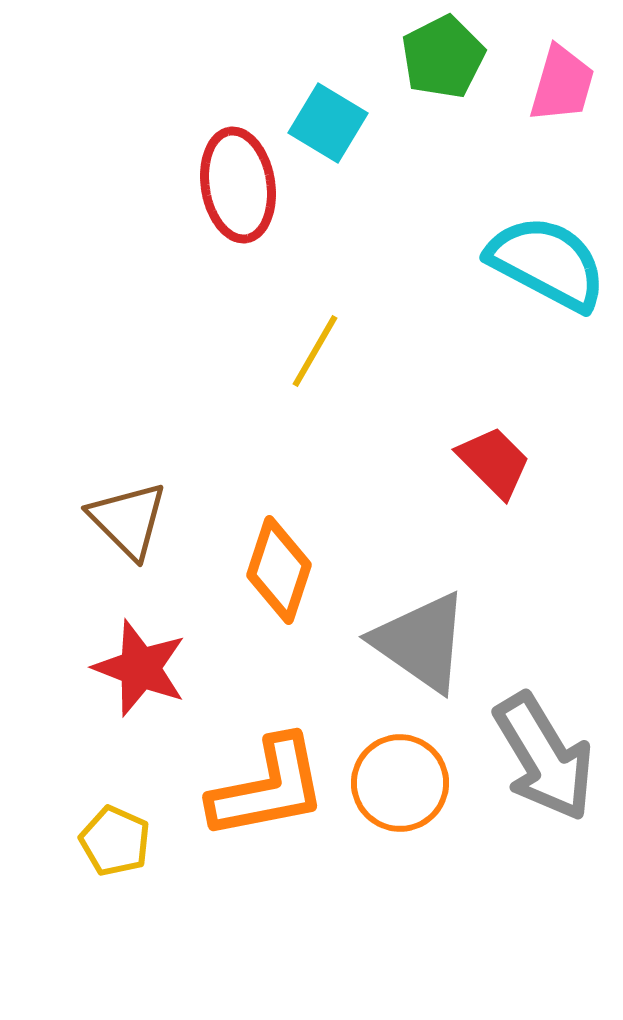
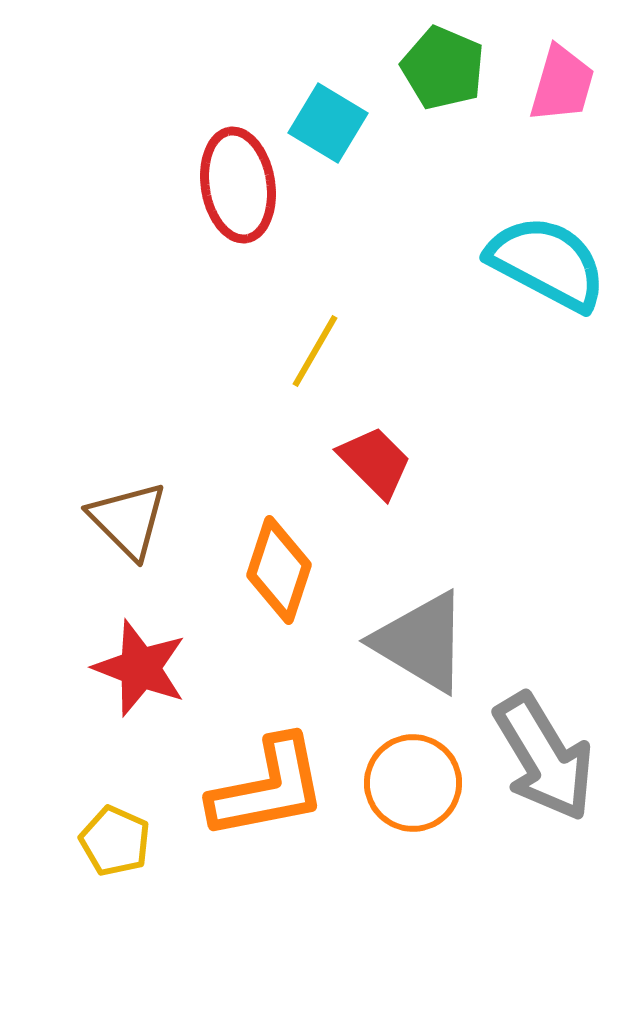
green pentagon: moved 11 px down; rotated 22 degrees counterclockwise
red trapezoid: moved 119 px left
gray triangle: rotated 4 degrees counterclockwise
orange circle: moved 13 px right
